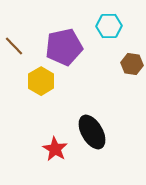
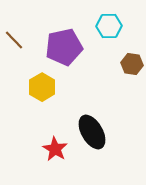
brown line: moved 6 px up
yellow hexagon: moved 1 px right, 6 px down
